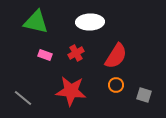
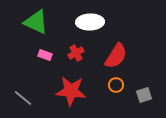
green triangle: rotated 12 degrees clockwise
gray square: rotated 35 degrees counterclockwise
